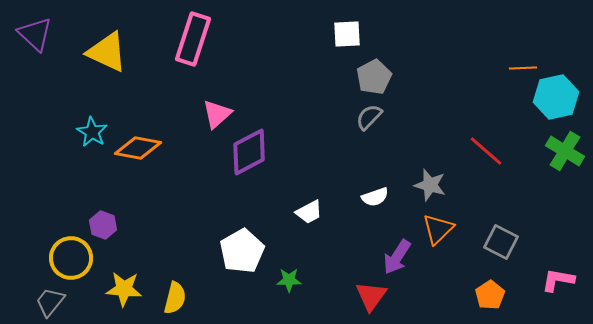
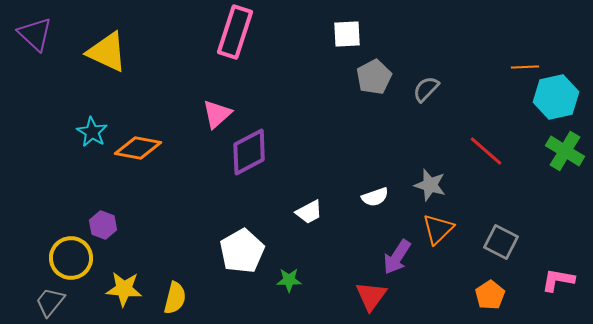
pink rectangle: moved 42 px right, 7 px up
orange line: moved 2 px right, 1 px up
gray semicircle: moved 57 px right, 28 px up
